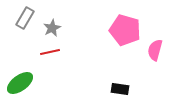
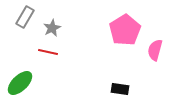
gray rectangle: moved 1 px up
pink pentagon: rotated 24 degrees clockwise
red line: moved 2 px left; rotated 24 degrees clockwise
green ellipse: rotated 8 degrees counterclockwise
